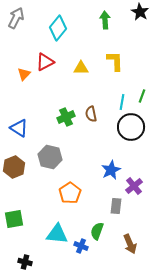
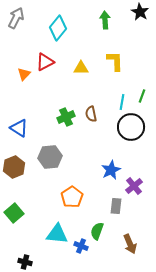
gray hexagon: rotated 20 degrees counterclockwise
orange pentagon: moved 2 px right, 4 px down
green square: moved 6 px up; rotated 30 degrees counterclockwise
